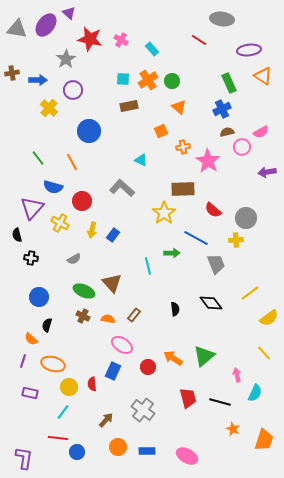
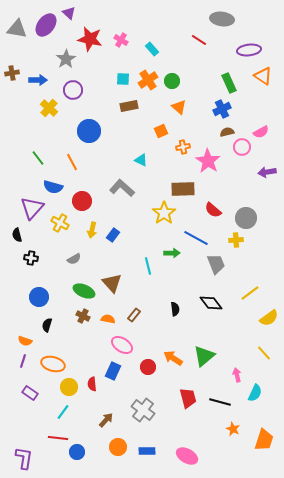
orange semicircle at (31, 339): moved 6 px left, 2 px down; rotated 24 degrees counterclockwise
purple rectangle at (30, 393): rotated 21 degrees clockwise
